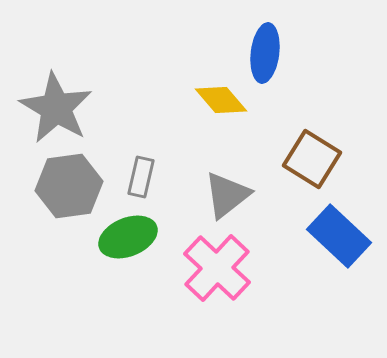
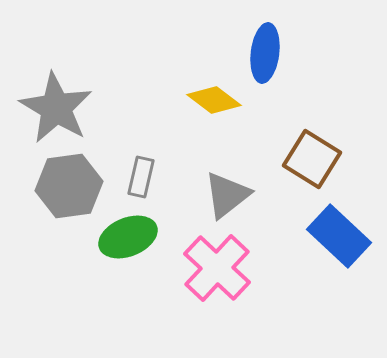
yellow diamond: moved 7 px left; rotated 12 degrees counterclockwise
